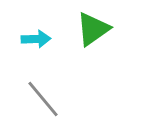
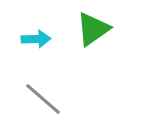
gray line: rotated 9 degrees counterclockwise
